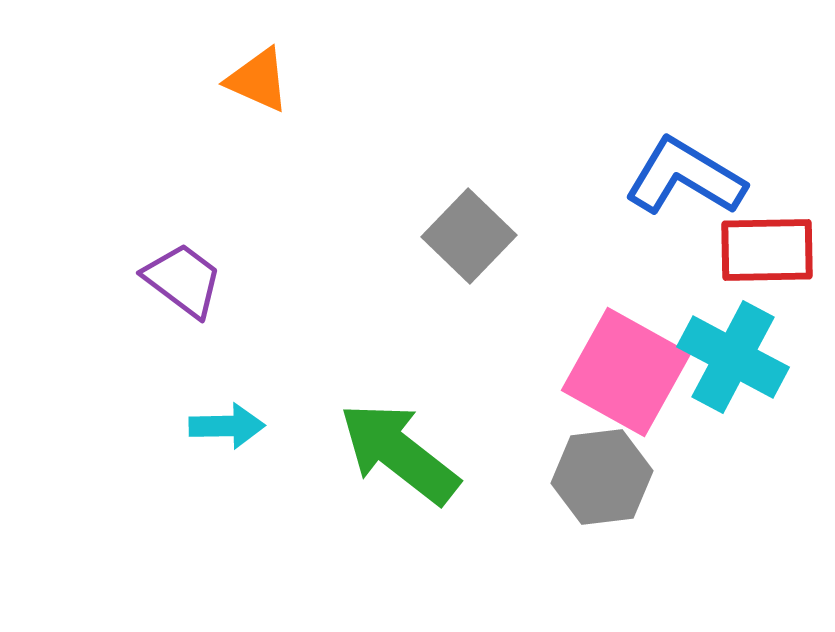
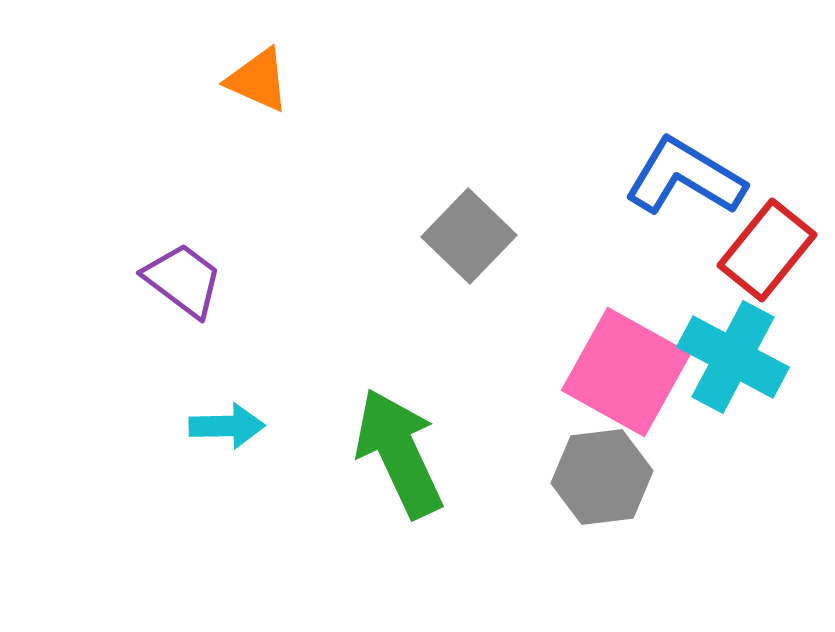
red rectangle: rotated 50 degrees counterclockwise
green arrow: rotated 27 degrees clockwise
